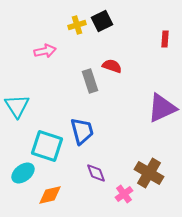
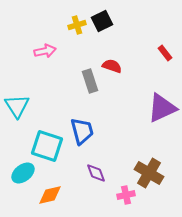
red rectangle: moved 14 px down; rotated 42 degrees counterclockwise
pink cross: moved 2 px right, 1 px down; rotated 24 degrees clockwise
